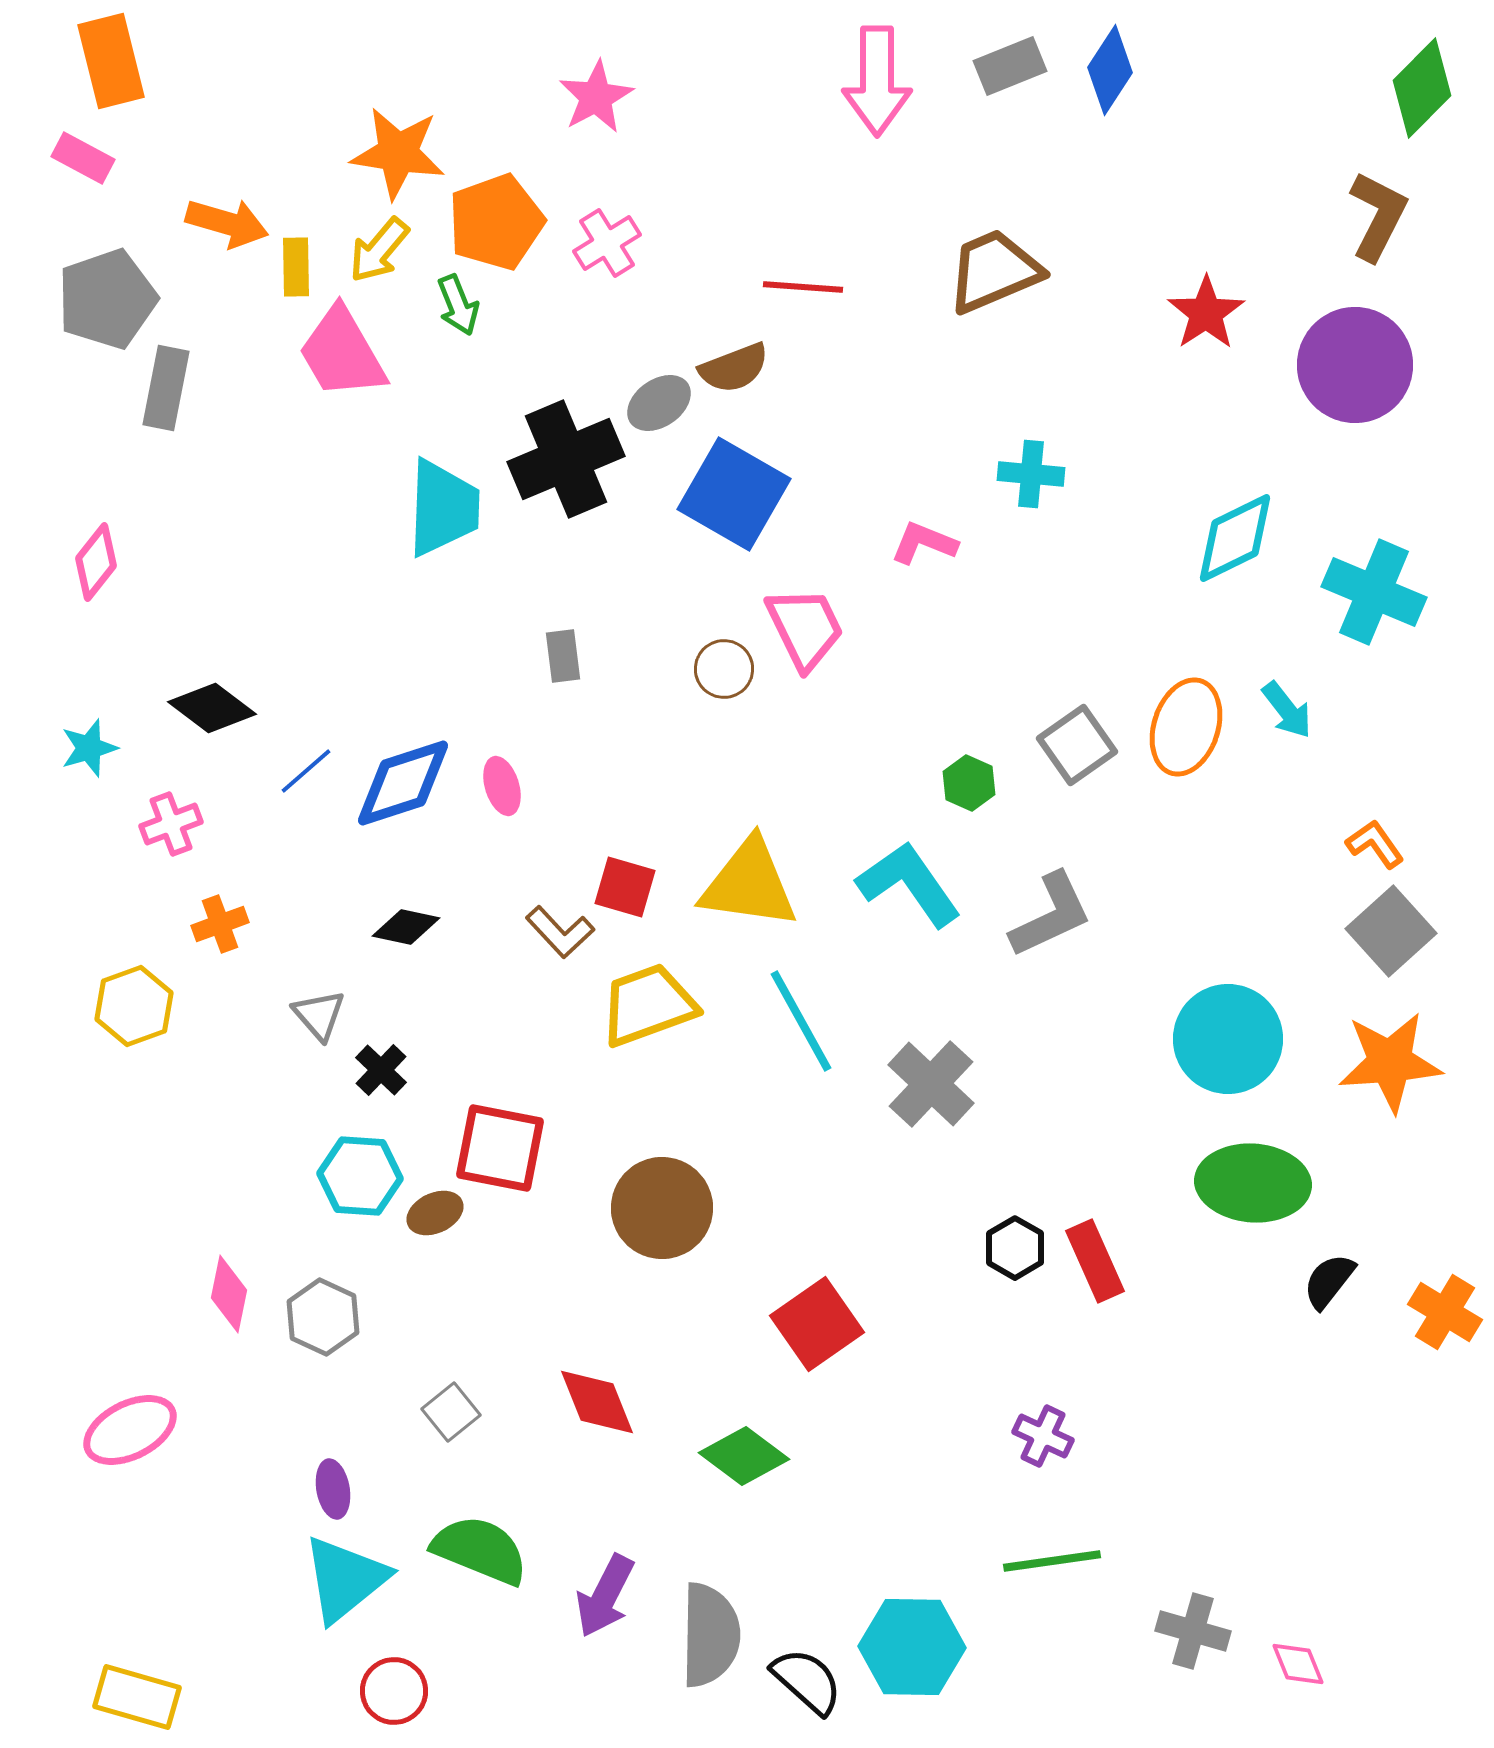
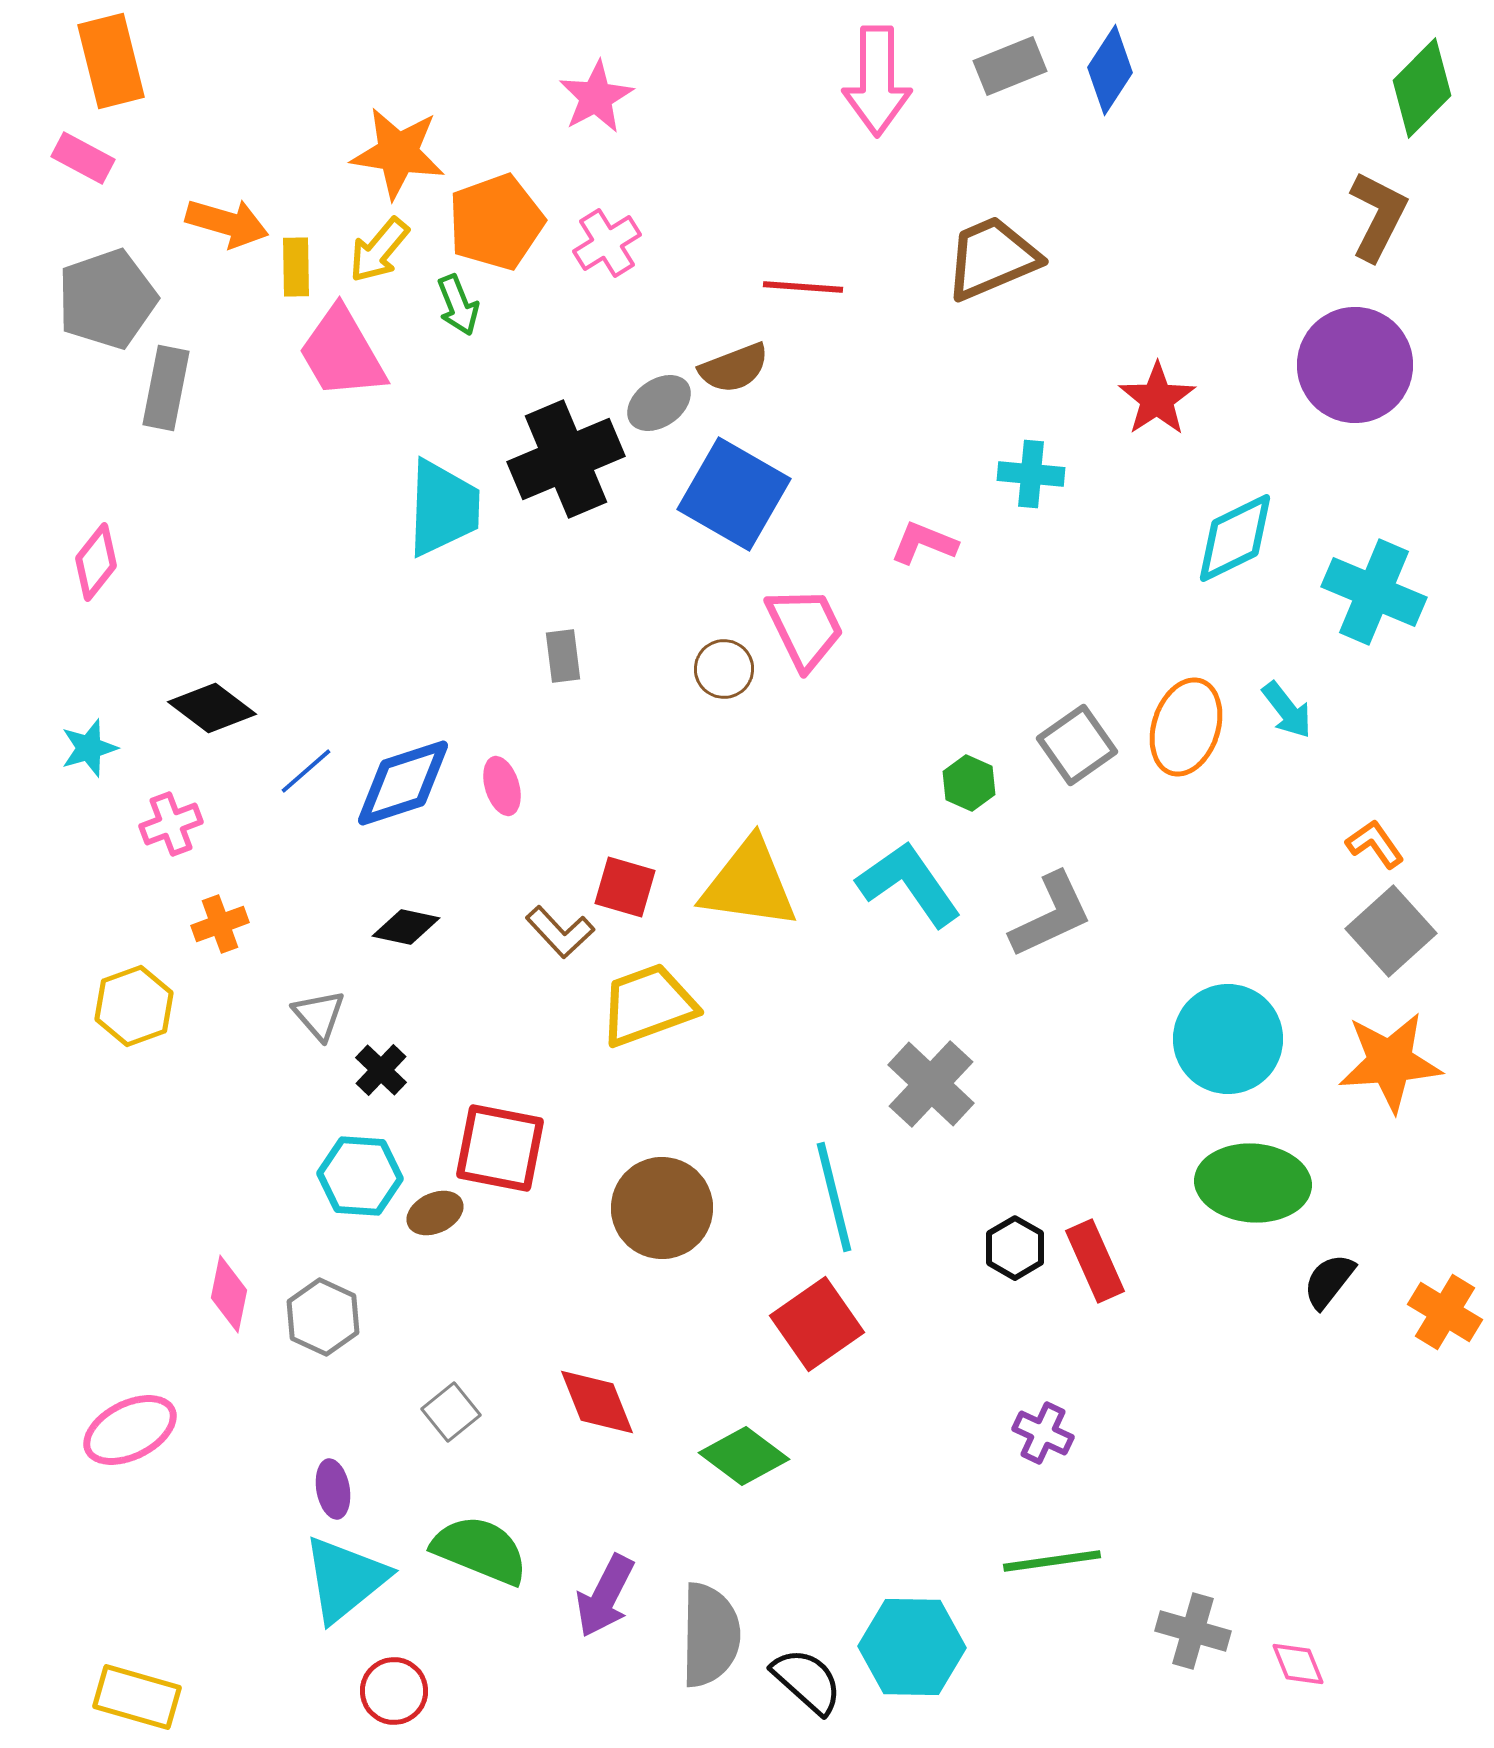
brown trapezoid at (994, 271): moved 2 px left, 13 px up
red star at (1206, 313): moved 49 px left, 86 px down
cyan line at (801, 1021): moved 33 px right, 176 px down; rotated 15 degrees clockwise
purple cross at (1043, 1436): moved 3 px up
